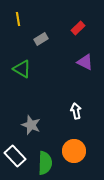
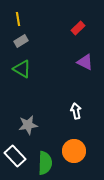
gray rectangle: moved 20 px left, 2 px down
gray star: moved 3 px left; rotated 30 degrees counterclockwise
